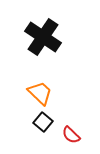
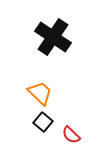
black cross: moved 10 px right
